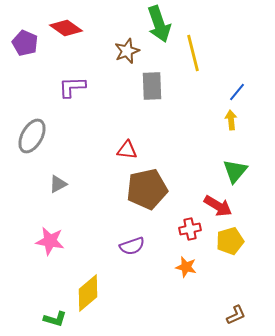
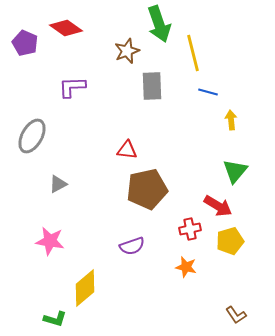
blue line: moved 29 px left; rotated 66 degrees clockwise
yellow diamond: moved 3 px left, 5 px up
brown L-shape: rotated 80 degrees clockwise
